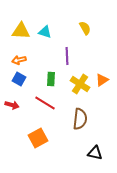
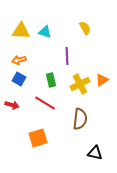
green rectangle: moved 1 px down; rotated 16 degrees counterclockwise
yellow cross: rotated 30 degrees clockwise
orange square: rotated 12 degrees clockwise
